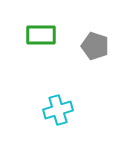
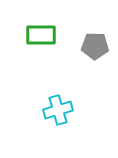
gray pentagon: rotated 16 degrees counterclockwise
